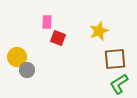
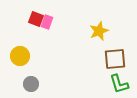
pink rectangle: rotated 16 degrees clockwise
red square: moved 22 px left, 19 px up
yellow circle: moved 3 px right, 1 px up
gray circle: moved 4 px right, 14 px down
green L-shape: rotated 75 degrees counterclockwise
